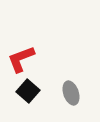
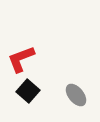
gray ellipse: moved 5 px right, 2 px down; rotated 20 degrees counterclockwise
